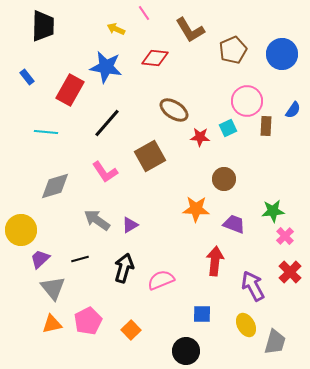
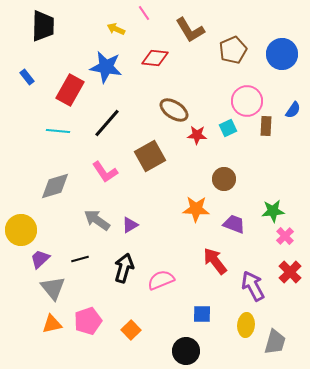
cyan line at (46, 132): moved 12 px right, 1 px up
red star at (200, 137): moved 3 px left, 2 px up
red arrow at (215, 261): rotated 44 degrees counterclockwise
pink pentagon at (88, 321): rotated 8 degrees clockwise
yellow ellipse at (246, 325): rotated 35 degrees clockwise
